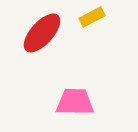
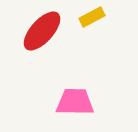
red ellipse: moved 2 px up
